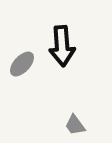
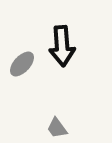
gray trapezoid: moved 18 px left, 3 px down
